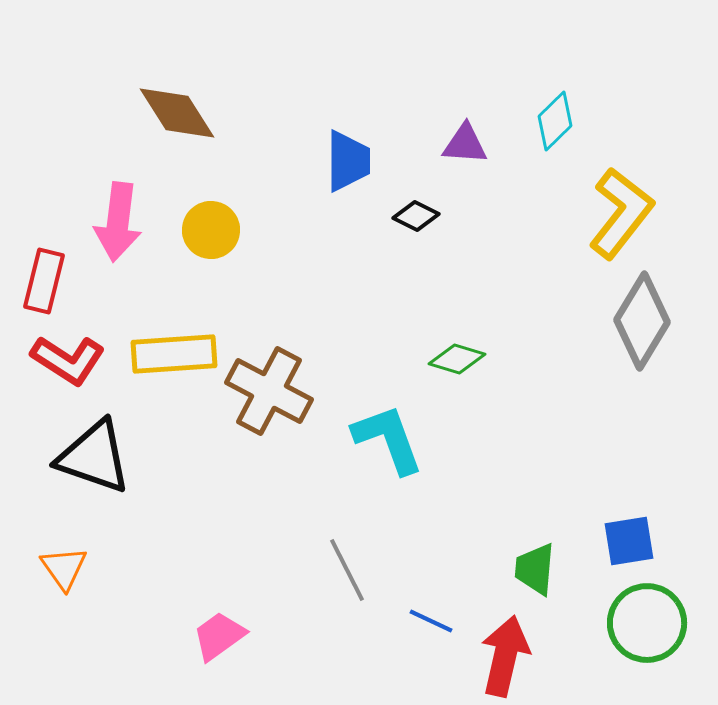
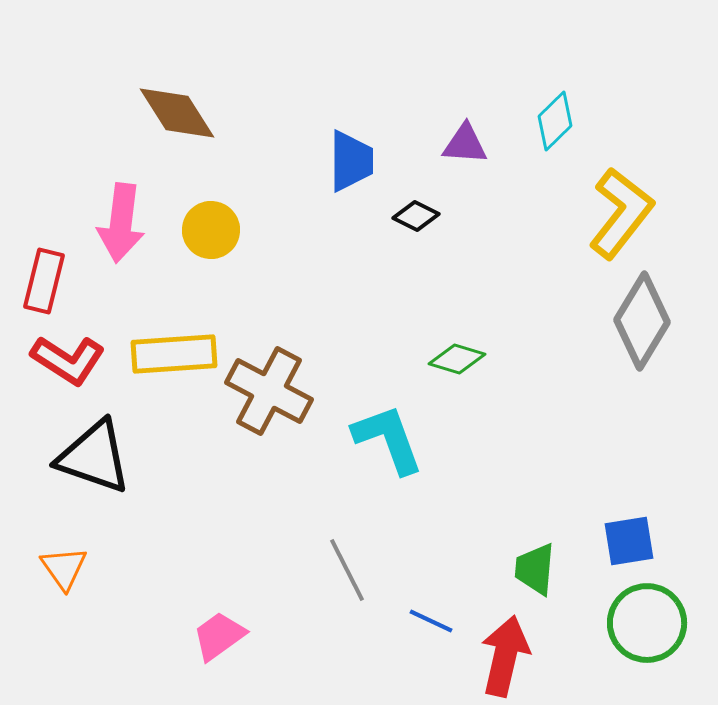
blue trapezoid: moved 3 px right
pink arrow: moved 3 px right, 1 px down
